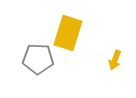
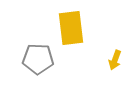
yellow rectangle: moved 3 px right, 5 px up; rotated 24 degrees counterclockwise
